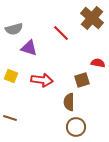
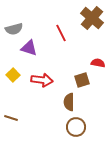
red line: rotated 18 degrees clockwise
yellow square: moved 2 px right, 1 px up; rotated 24 degrees clockwise
brown line: moved 1 px right
